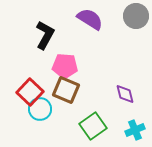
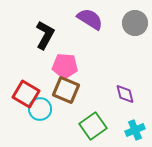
gray circle: moved 1 px left, 7 px down
red square: moved 4 px left, 2 px down; rotated 12 degrees counterclockwise
